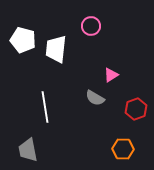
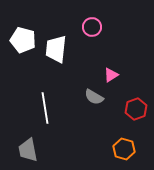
pink circle: moved 1 px right, 1 px down
gray semicircle: moved 1 px left, 1 px up
white line: moved 1 px down
orange hexagon: moved 1 px right; rotated 15 degrees clockwise
